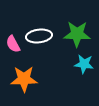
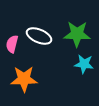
white ellipse: rotated 30 degrees clockwise
pink semicircle: moved 1 px left; rotated 42 degrees clockwise
